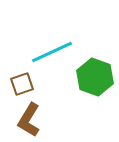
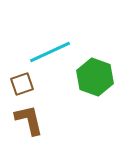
cyan line: moved 2 px left
brown L-shape: rotated 136 degrees clockwise
